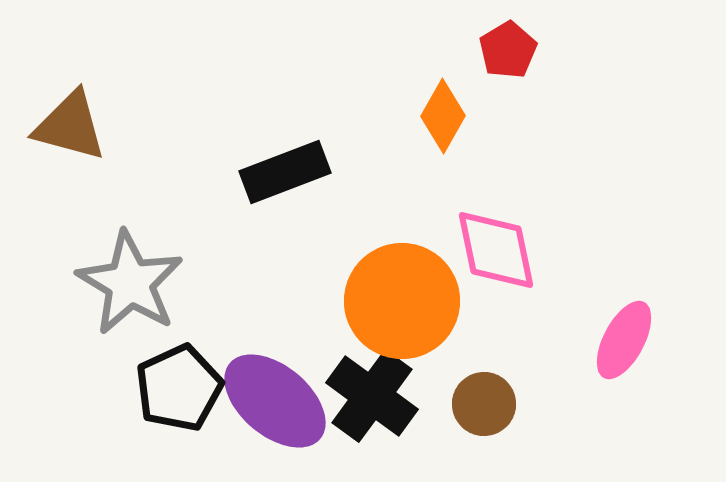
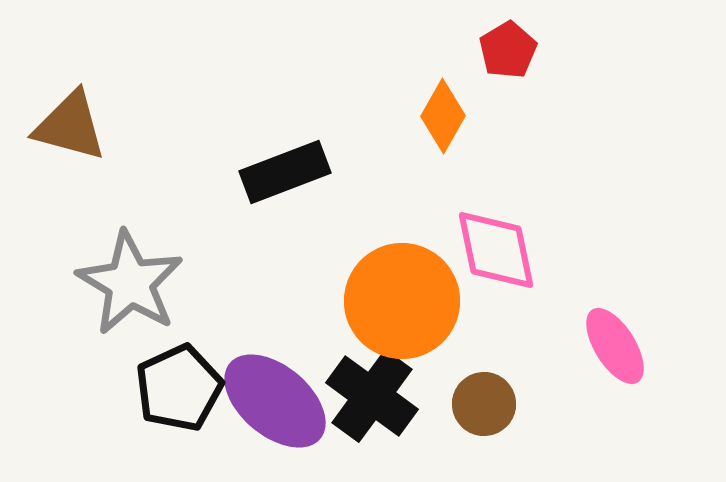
pink ellipse: moved 9 px left, 6 px down; rotated 60 degrees counterclockwise
